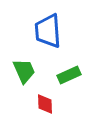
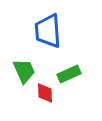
green rectangle: moved 1 px up
red diamond: moved 11 px up
